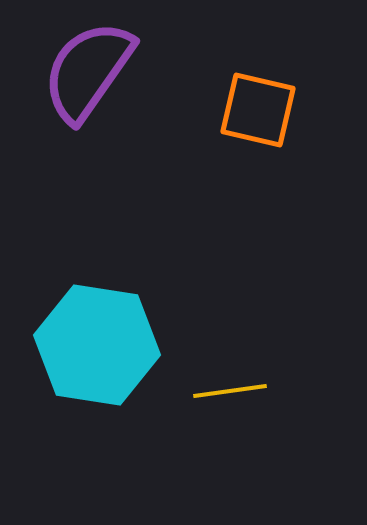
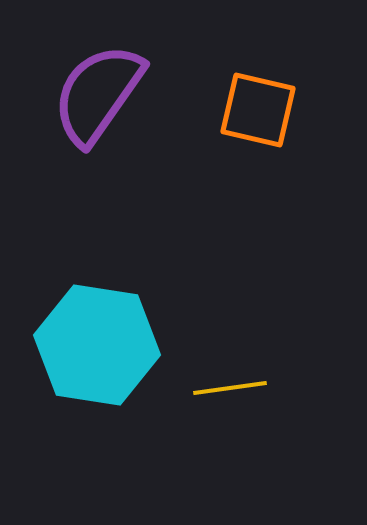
purple semicircle: moved 10 px right, 23 px down
yellow line: moved 3 px up
